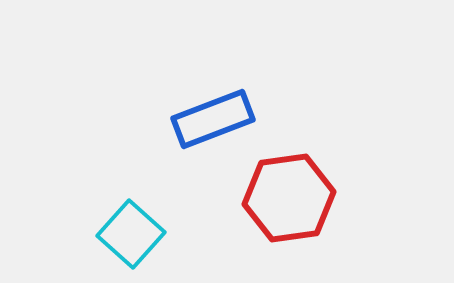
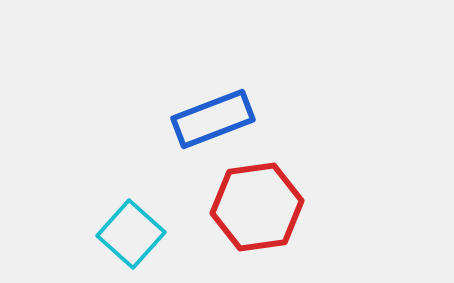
red hexagon: moved 32 px left, 9 px down
